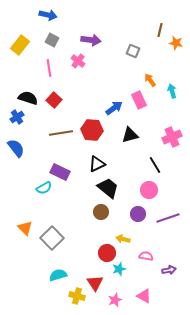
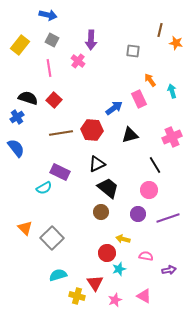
purple arrow at (91, 40): rotated 84 degrees clockwise
gray square at (133, 51): rotated 16 degrees counterclockwise
pink rectangle at (139, 100): moved 1 px up
